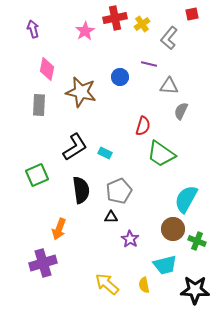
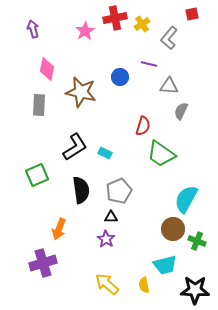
purple star: moved 24 px left
